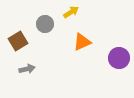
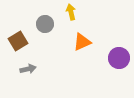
yellow arrow: rotated 70 degrees counterclockwise
gray arrow: moved 1 px right
